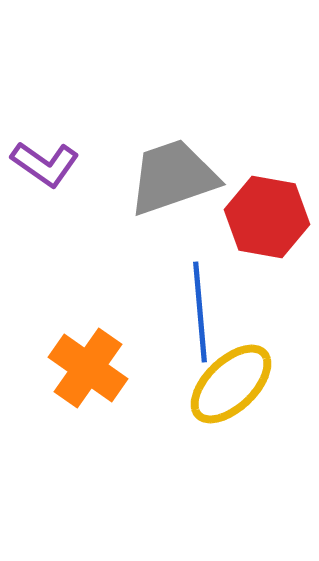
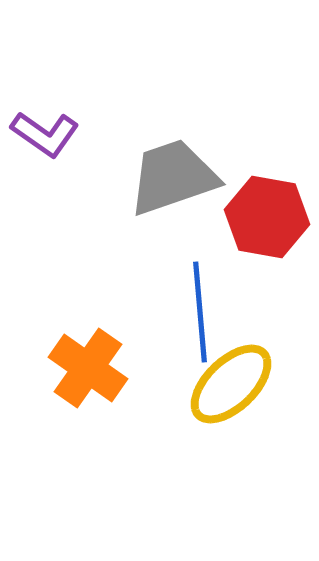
purple L-shape: moved 30 px up
